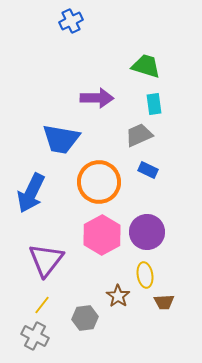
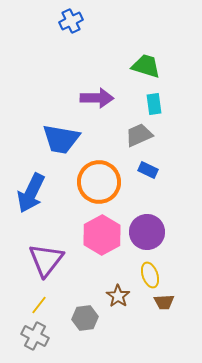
yellow ellipse: moved 5 px right; rotated 10 degrees counterclockwise
yellow line: moved 3 px left
